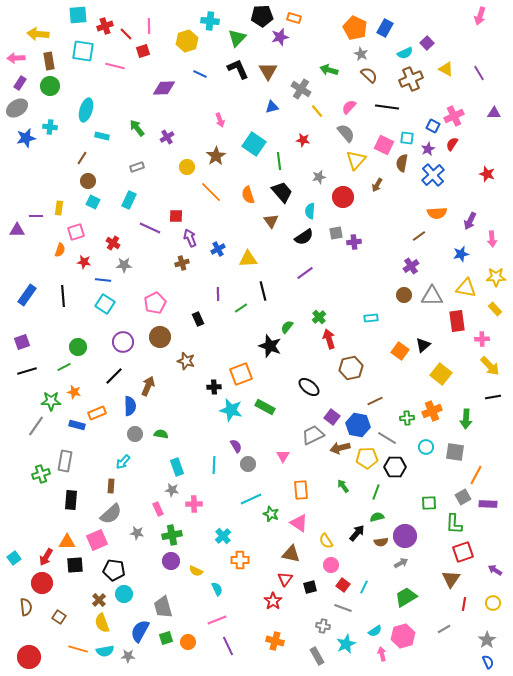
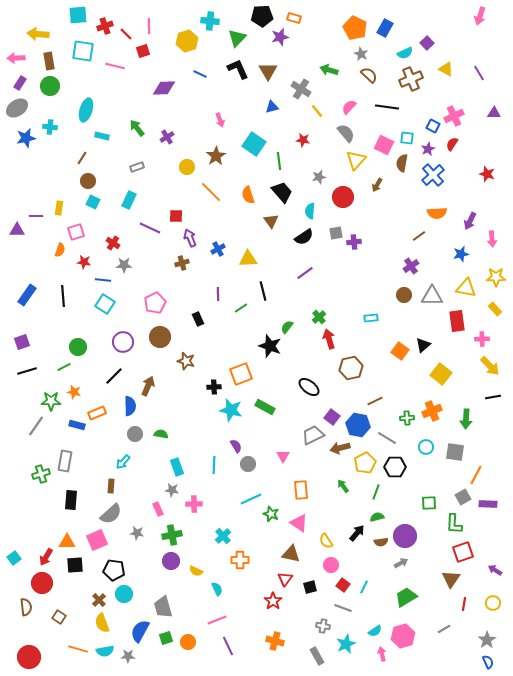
yellow pentagon at (367, 458): moved 2 px left, 5 px down; rotated 25 degrees counterclockwise
